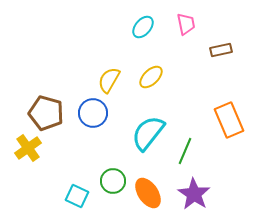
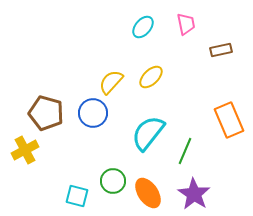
yellow semicircle: moved 2 px right, 2 px down; rotated 12 degrees clockwise
yellow cross: moved 3 px left, 2 px down; rotated 8 degrees clockwise
cyan square: rotated 10 degrees counterclockwise
